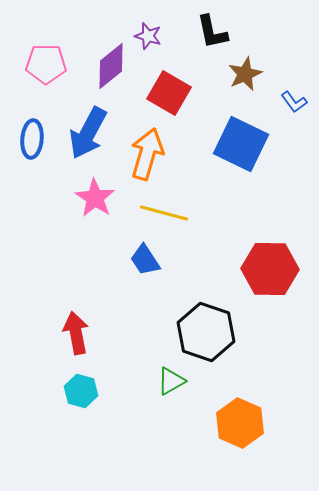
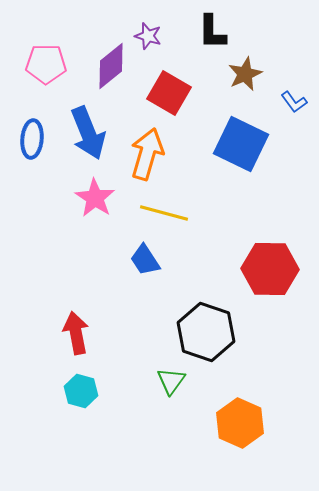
black L-shape: rotated 12 degrees clockwise
blue arrow: rotated 50 degrees counterclockwise
green triangle: rotated 24 degrees counterclockwise
